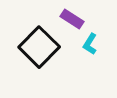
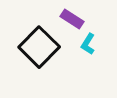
cyan L-shape: moved 2 px left
